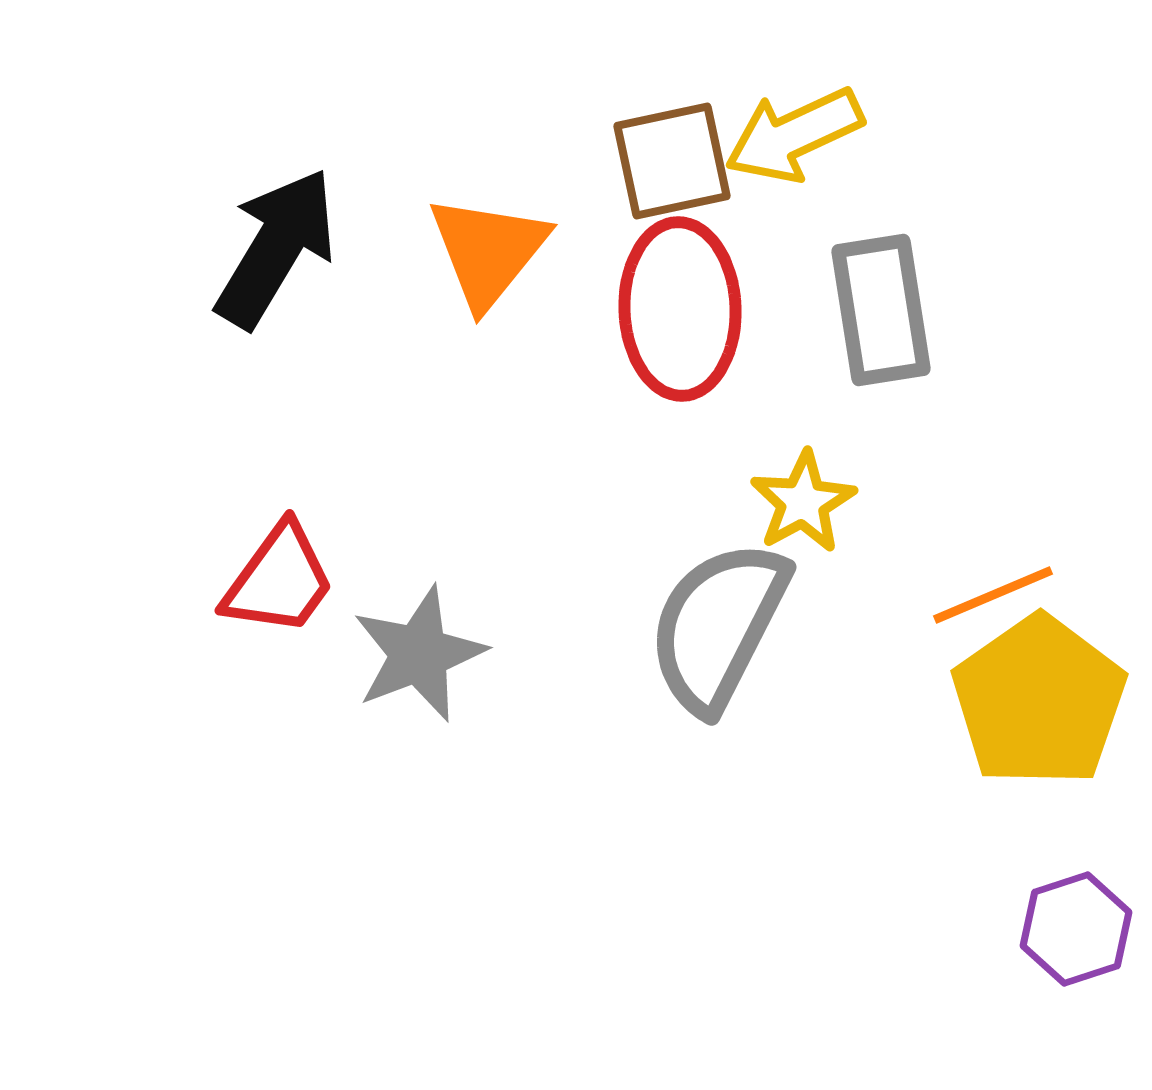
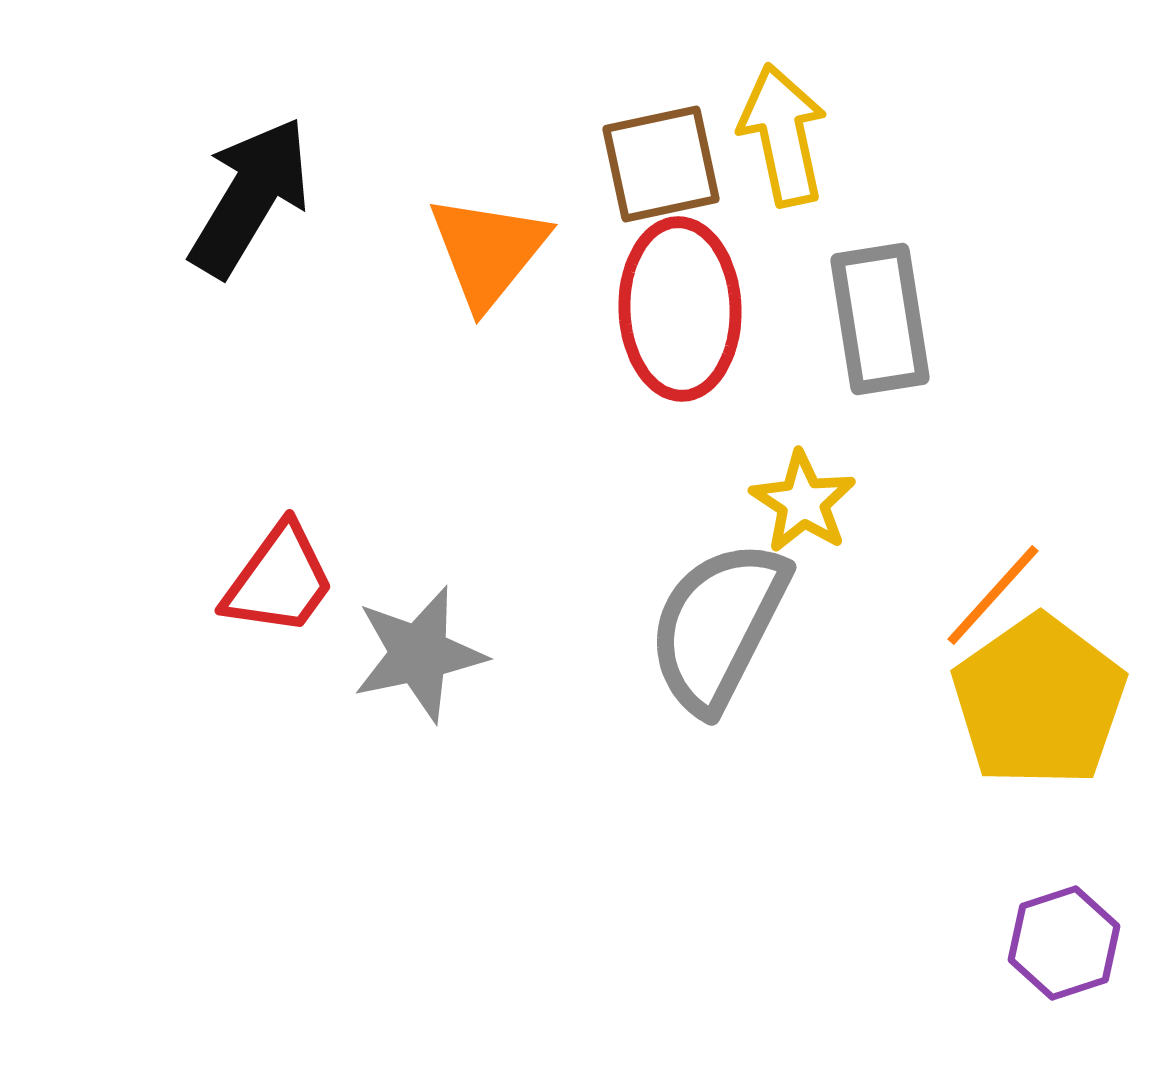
yellow arrow: moved 11 px left; rotated 103 degrees clockwise
brown square: moved 11 px left, 3 px down
black arrow: moved 26 px left, 51 px up
gray rectangle: moved 1 px left, 9 px down
yellow star: rotated 10 degrees counterclockwise
orange line: rotated 25 degrees counterclockwise
gray star: rotated 9 degrees clockwise
purple hexagon: moved 12 px left, 14 px down
